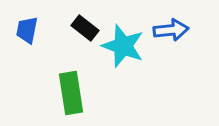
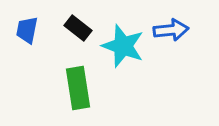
black rectangle: moved 7 px left
green rectangle: moved 7 px right, 5 px up
